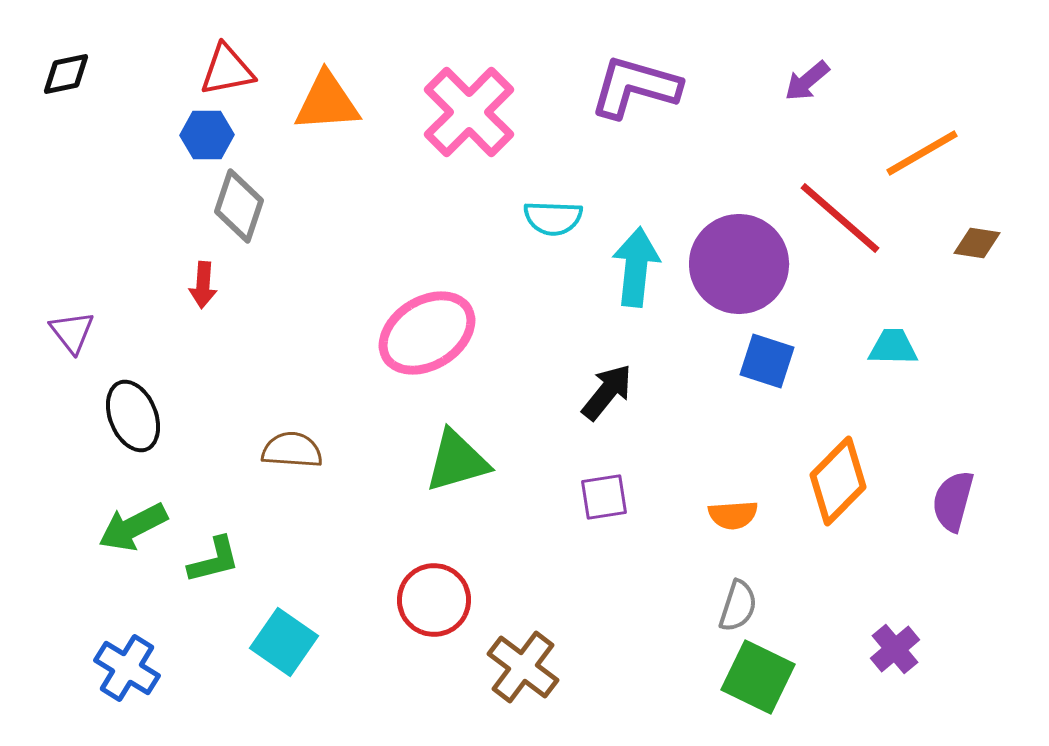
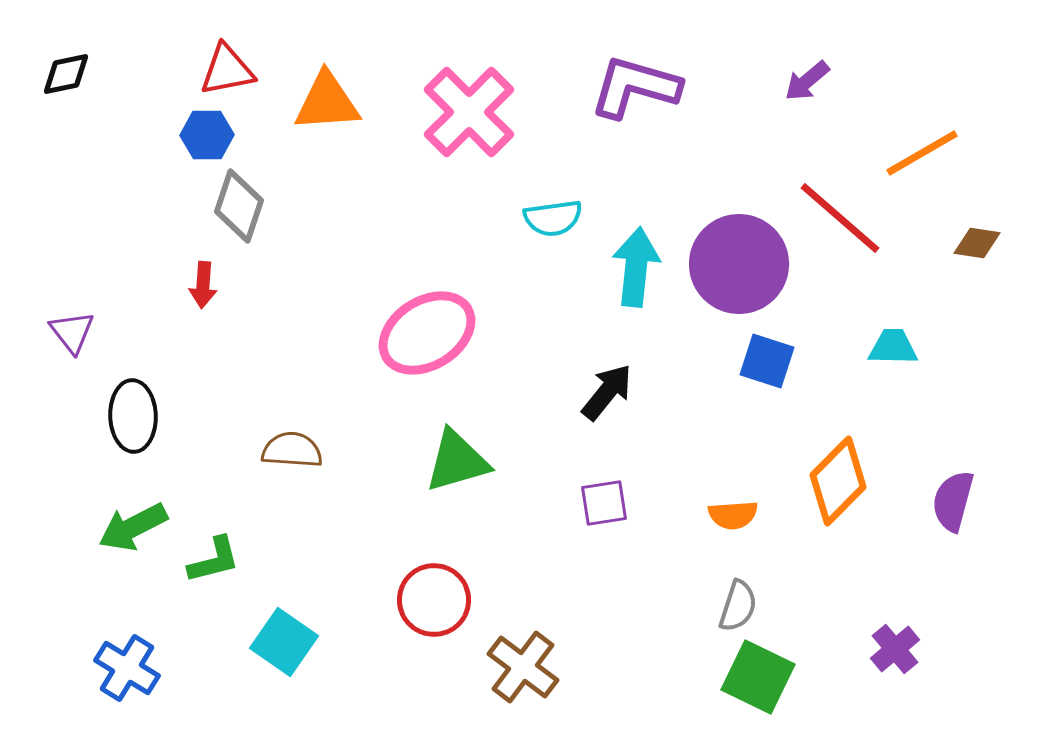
cyan semicircle: rotated 10 degrees counterclockwise
black ellipse: rotated 20 degrees clockwise
purple square: moved 6 px down
